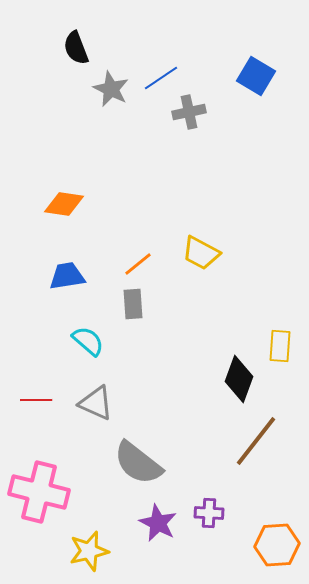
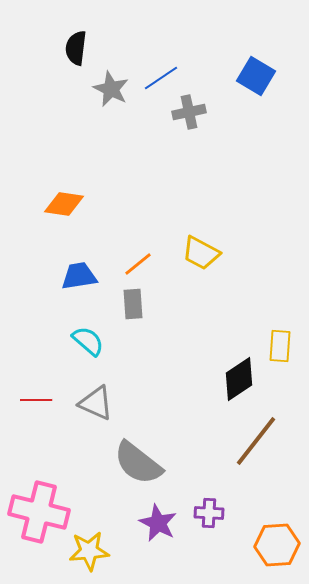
black semicircle: rotated 28 degrees clockwise
blue trapezoid: moved 12 px right
black diamond: rotated 36 degrees clockwise
pink cross: moved 20 px down
yellow star: rotated 9 degrees clockwise
